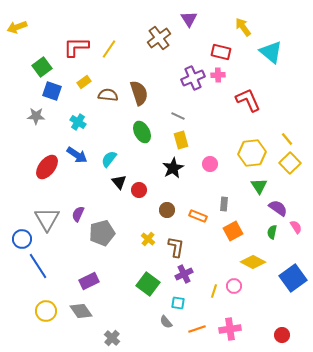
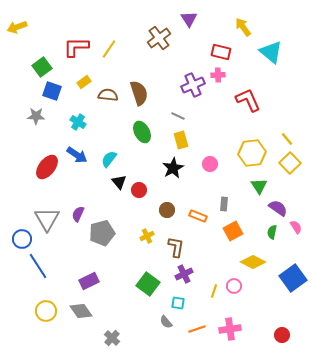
purple cross at (193, 78): moved 7 px down
yellow cross at (148, 239): moved 1 px left, 3 px up; rotated 24 degrees clockwise
